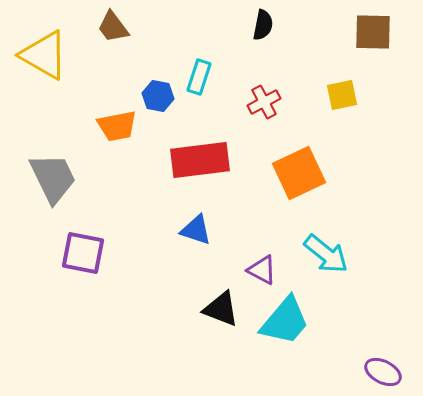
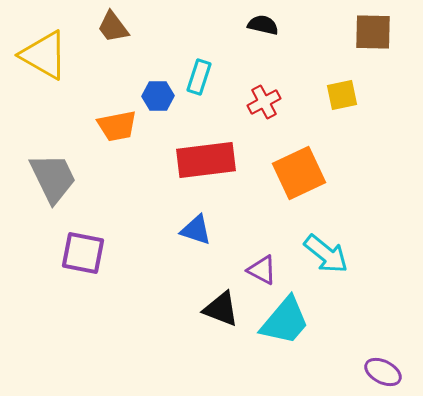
black semicircle: rotated 88 degrees counterclockwise
blue hexagon: rotated 12 degrees counterclockwise
red rectangle: moved 6 px right
